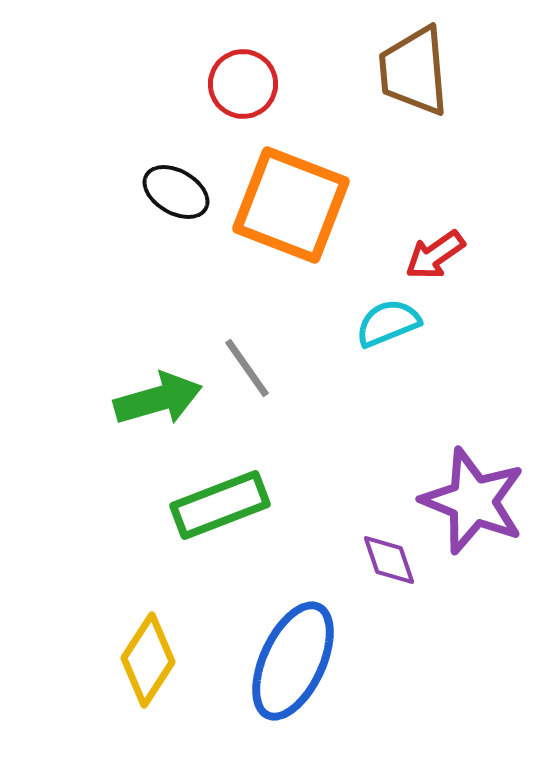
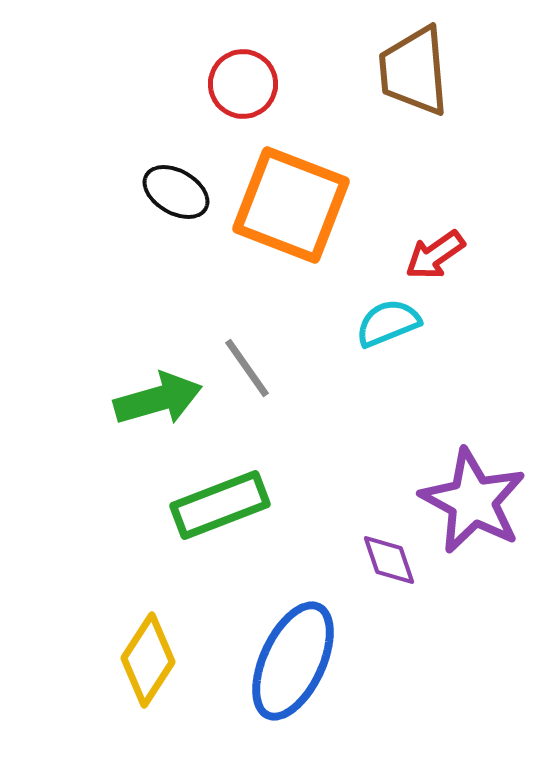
purple star: rotated 6 degrees clockwise
